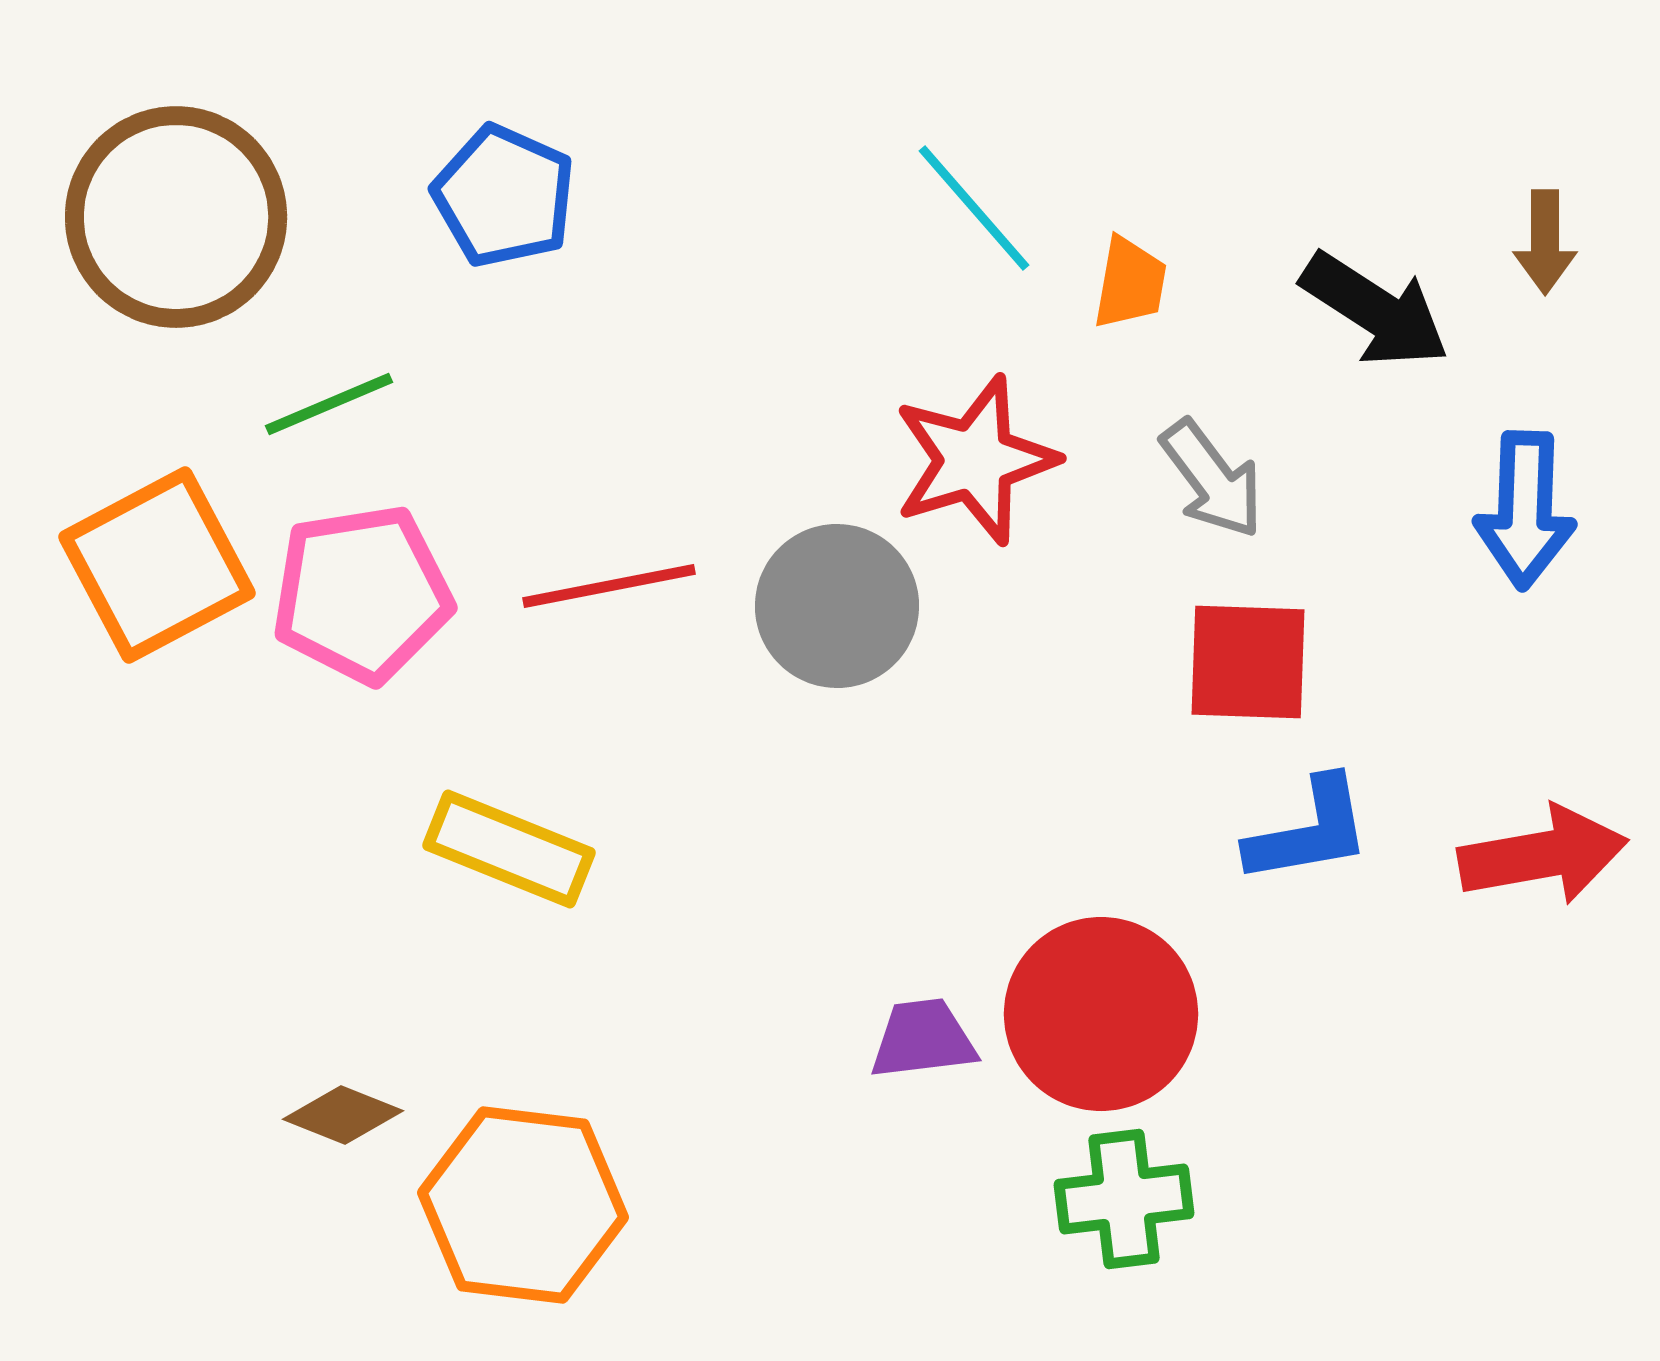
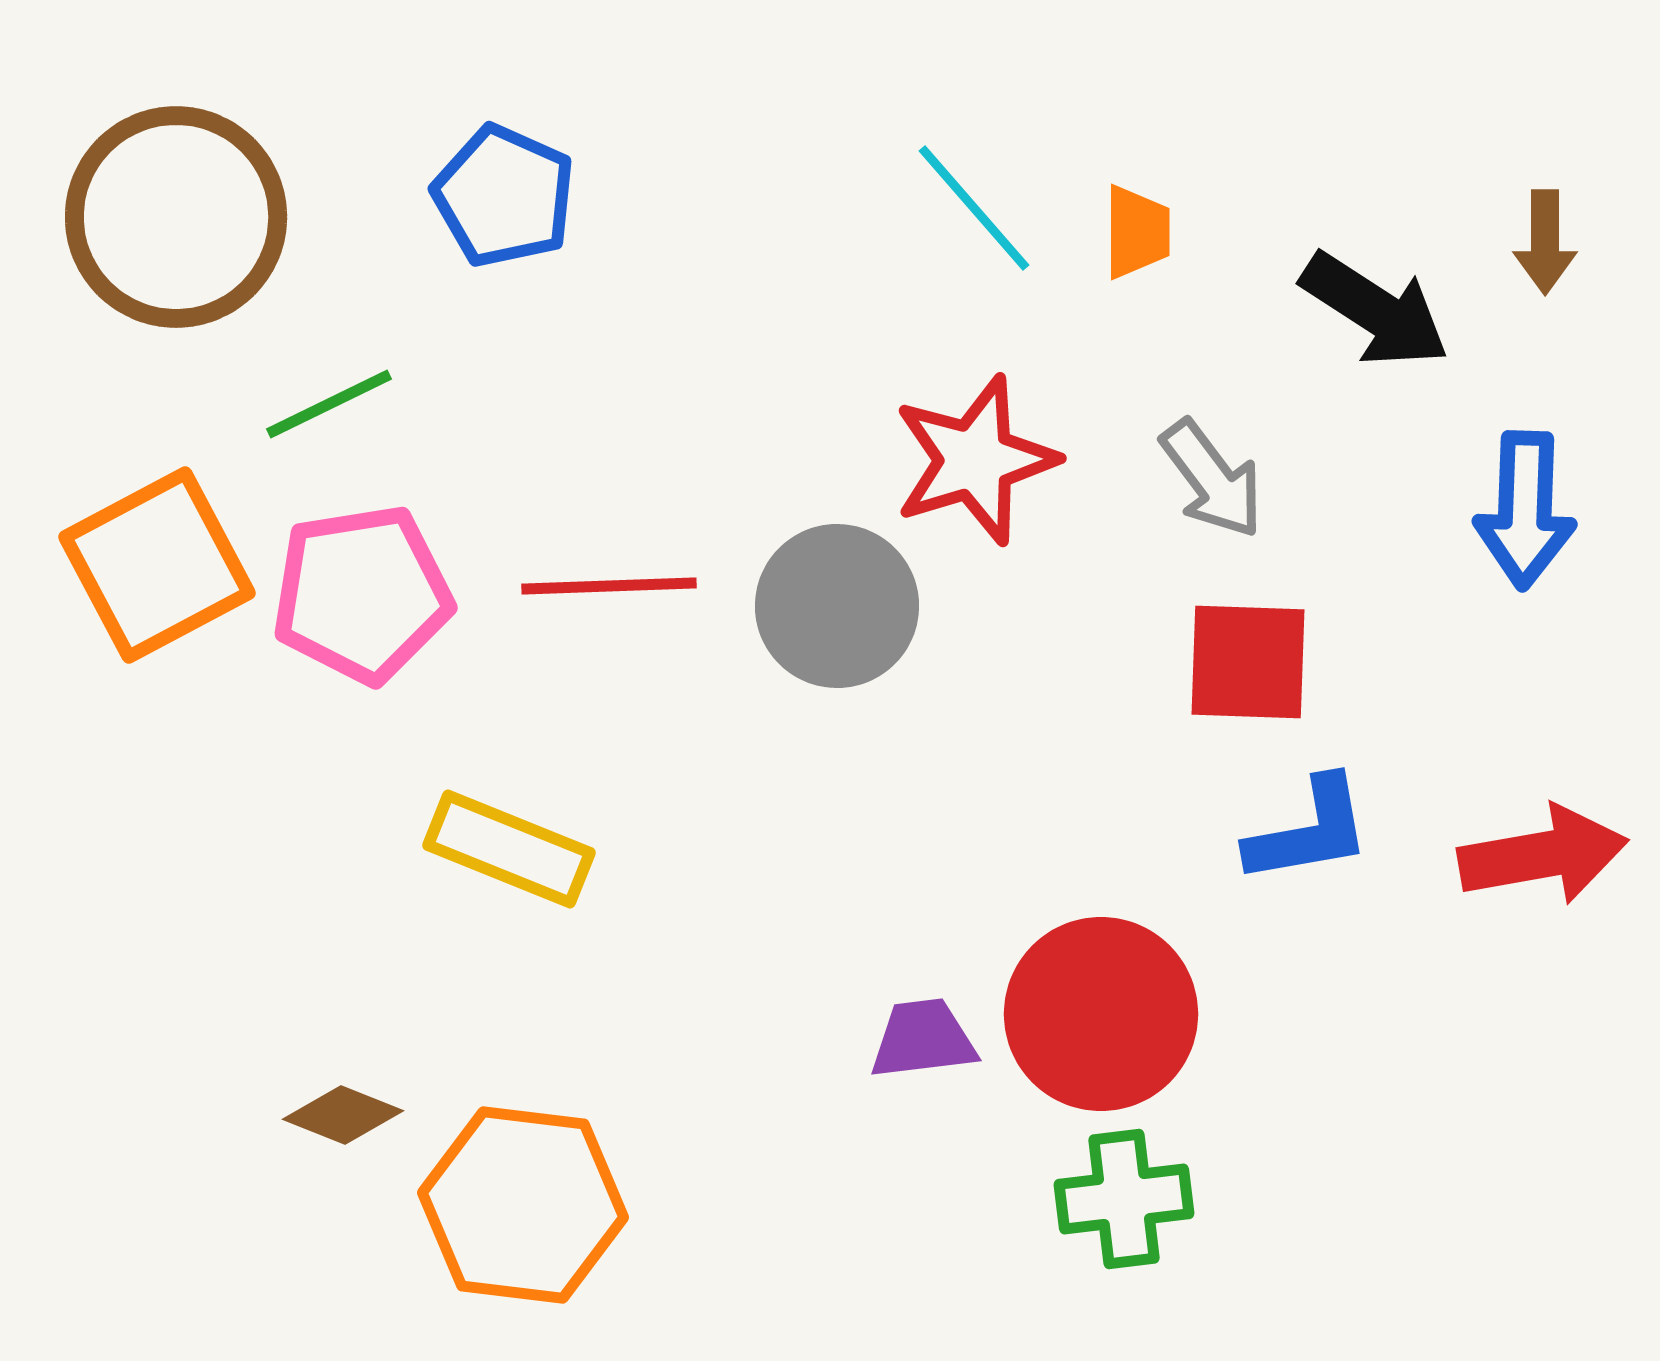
orange trapezoid: moved 7 px right, 51 px up; rotated 10 degrees counterclockwise
green line: rotated 3 degrees counterclockwise
red line: rotated 9 degrees clockwise
